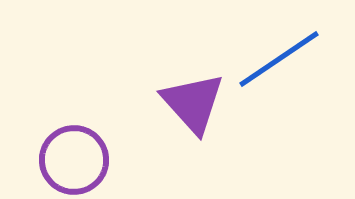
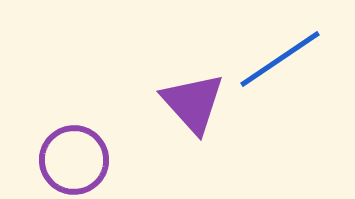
blue line: moved 1 px right
